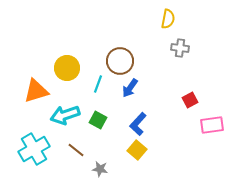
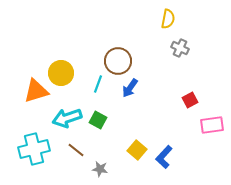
gray cross: rotated 18 degrees clockwise
brown circle: moved 2 px left
yellow circle: moved 6 px left, 5 px down
cyan arrow: moved 2 px right, 3 px down
blue L-shape: moved 26 px right, 33 px down
cyan cross: rotated 16 degrees clockwise
